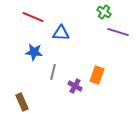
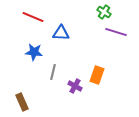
purple line: moved 2 px left
